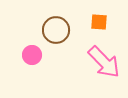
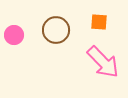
pink circle: moved 18 px left, 20 px up
pink arrow: moved 1 px left
